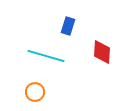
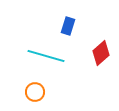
red diamond: moved 1 px left, 1 px down; rotated 45 degrees clockwise
